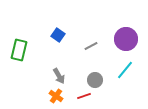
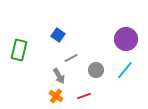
gray line: moved 20 px left, 12 px down
gray circle: moved 1 px right, 10 px up
